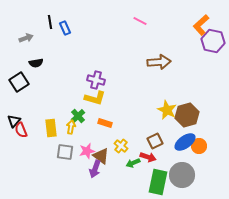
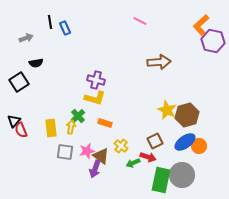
green rectangle: moved 3 px right, 2 px up
